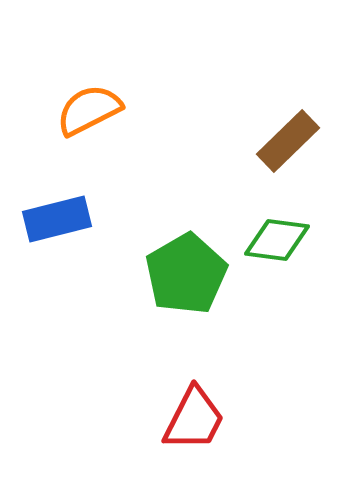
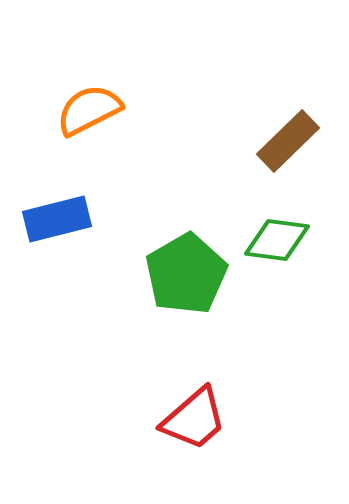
red trapezoid: rotated 22 degrees clockwise
